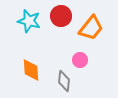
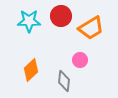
cyan star: rotated 15 degrees counterclockwise
orange trapezoid: rotated 20 degrees clockwise
orange diamond: rotated 50 degrees clockwise
